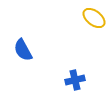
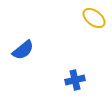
blue semicircle: rotated 100 degrees counterclockwise
